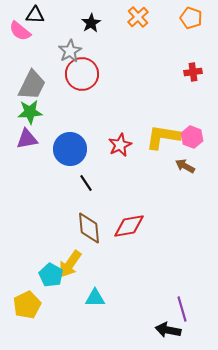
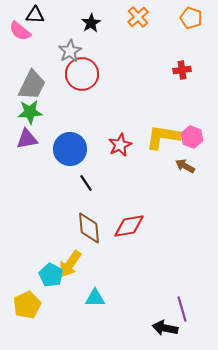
red cross: moved 11 px left, 2 px up
black arrow: moved 3 px left, 2 px up
